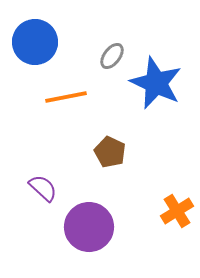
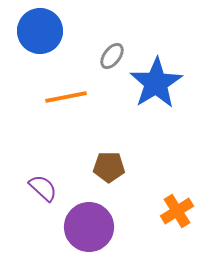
blue circle: moved 5 px right, 11 px up
blue star: rotated 16 degrees clockwise
brown pentagon: moved 1 px left, 15 px down; rotated 24 degrees counterclockwise
